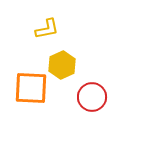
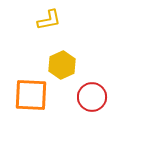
yellow L-shape: moved 2 px right, 9 px up
orange square: moved 7 px down
